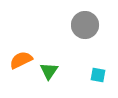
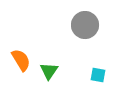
orange semicircle: rotated 85 degrees clockwise
